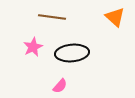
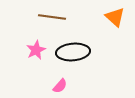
pink star: moved 3 px right, 3 px down
black ellipse: moved 1 px right, 1 px up
